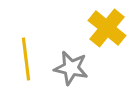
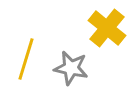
yellow line: rotated 24 degrees clockwise
